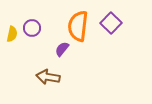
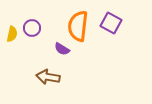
purple square: rotated 15 degrees counterclockwise
purple semicircle: rotated 98 degrees counterclockwise
